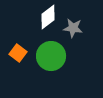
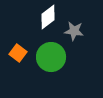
gray star: moved 1 px right, 3 px down
green circle: moved 1 px down
